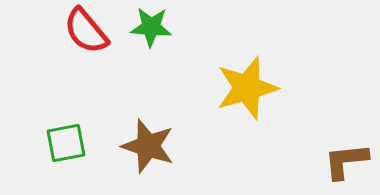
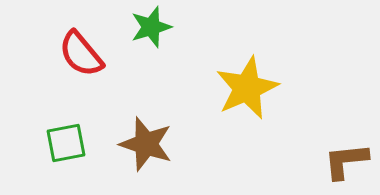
green star: rotated 21 degrees counterclockwise
red semicircle: moved 5 px left, 23 px down
yellow star: rotated 8 degrees counterclockwise
brown star: moved 2 px left, 2 px up
